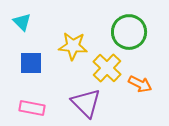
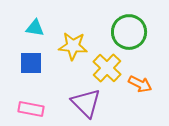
cyan triangle: moved 13 px right, 6 px down; rotated 36 degrees counterclockwise
pink rectangle: moved 1 px left, 1 px down
